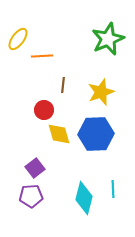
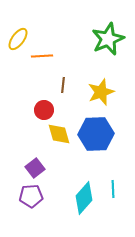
cyan diamond: rotated 28 degrees clockwise
